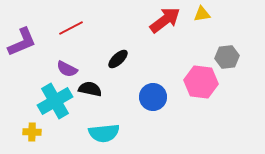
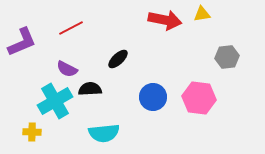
red arrow: rotated 48 degrees clockwise
pink hexagon: moved 2 px left, 16 px down
black semicircle: rotated 15 degrees counterclockwise
